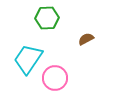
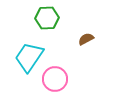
cyan trapezoid: moved 1 px right, 2 px up
pink circle: moved 1 px down
